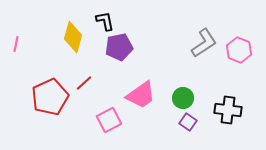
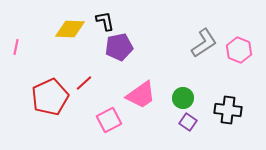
yellow diamond: moved 3 px left, 8 px up; rotated 76 degrees clockwise
pink line: moved 3 px down
